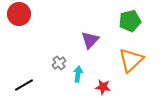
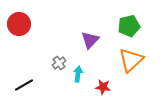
red circle: moved 10 px down
green pentagon: moved 1 px left, 5 px down
